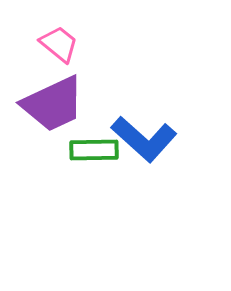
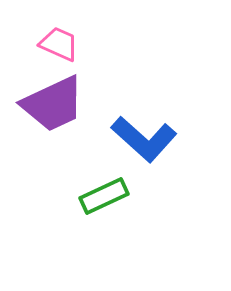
pink trapezoid: rotated 15 degrees counterclockwise
green rectangle: moved 10 px right, 46 px down; rotated 24 degrees counterclockwise
